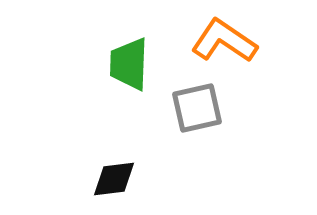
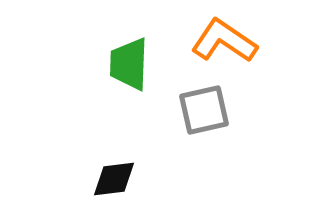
gray square: moved 7 px right, 2 px down
